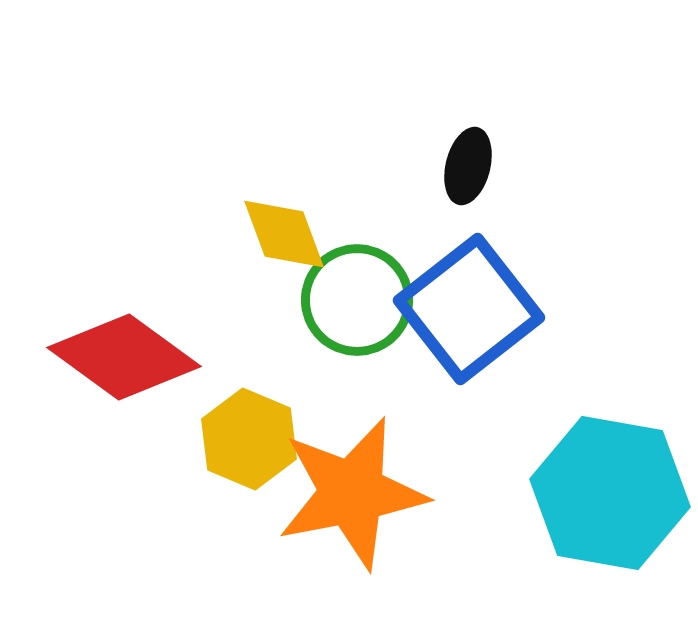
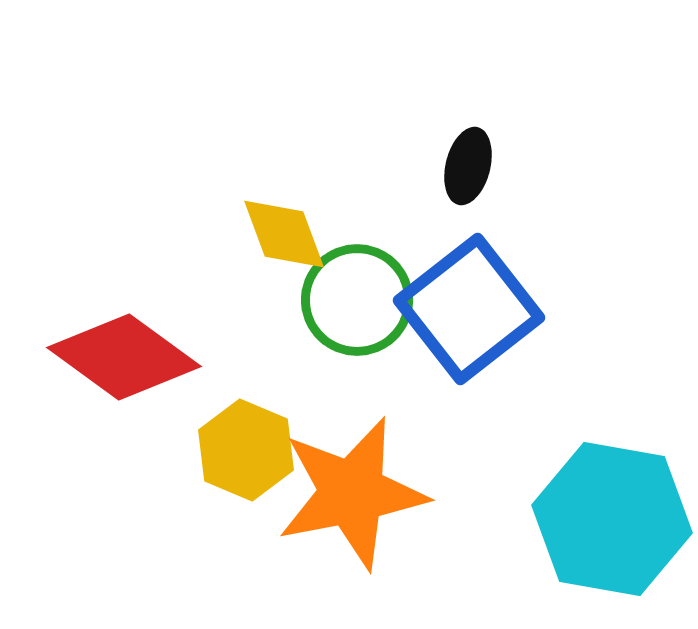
yellow hexagon: moved 3 px left, 11 px down
cyan hexagon: moved 2 px right, 26 px down
